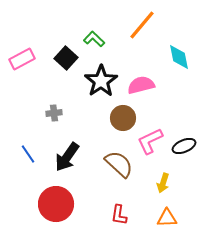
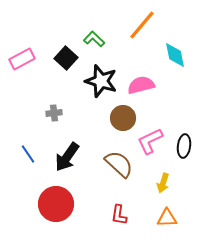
cyan diamond: moved 4 px left, 2 px up
black star: rotated 20 degrees counterclockwise
black ellipse: rotated 60 degrees counterclockwise
